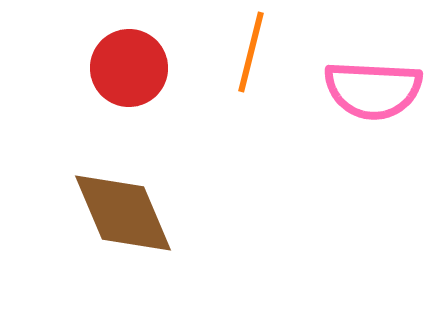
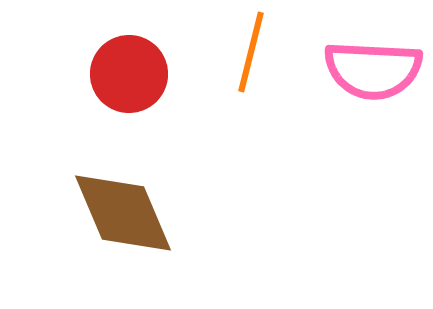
red circle: moved 6 px down
pink semicircle: moved 20 px up
